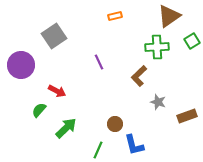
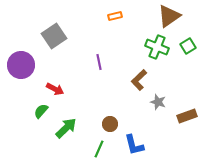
green square: moved 4 px left, 5 px down
green cross: rotated 25 degrees clockwise
purple line: rotated 14 degrees clockwise
brown L-shape: moved 4 px down
red arrow: moved 2 px left, 2 px up
green semicircle: moved 2 px right, 1 px down
brown circle: moved 5 px left
green line: moved 1 px right, 1 px up
